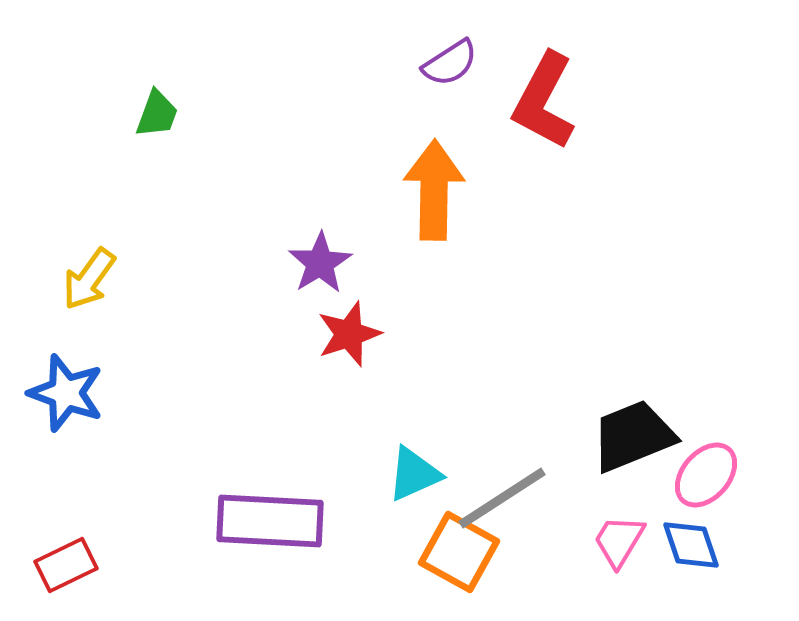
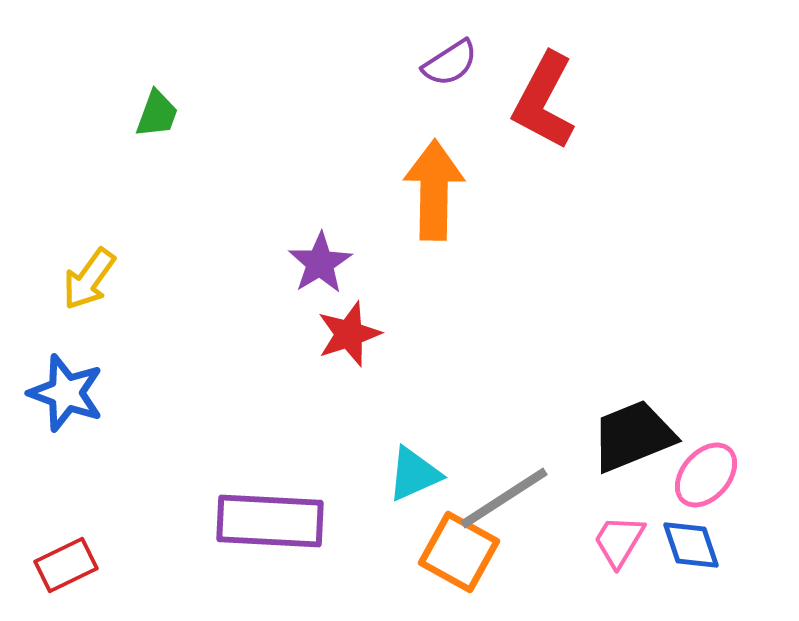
gray line: moved 2 px right
